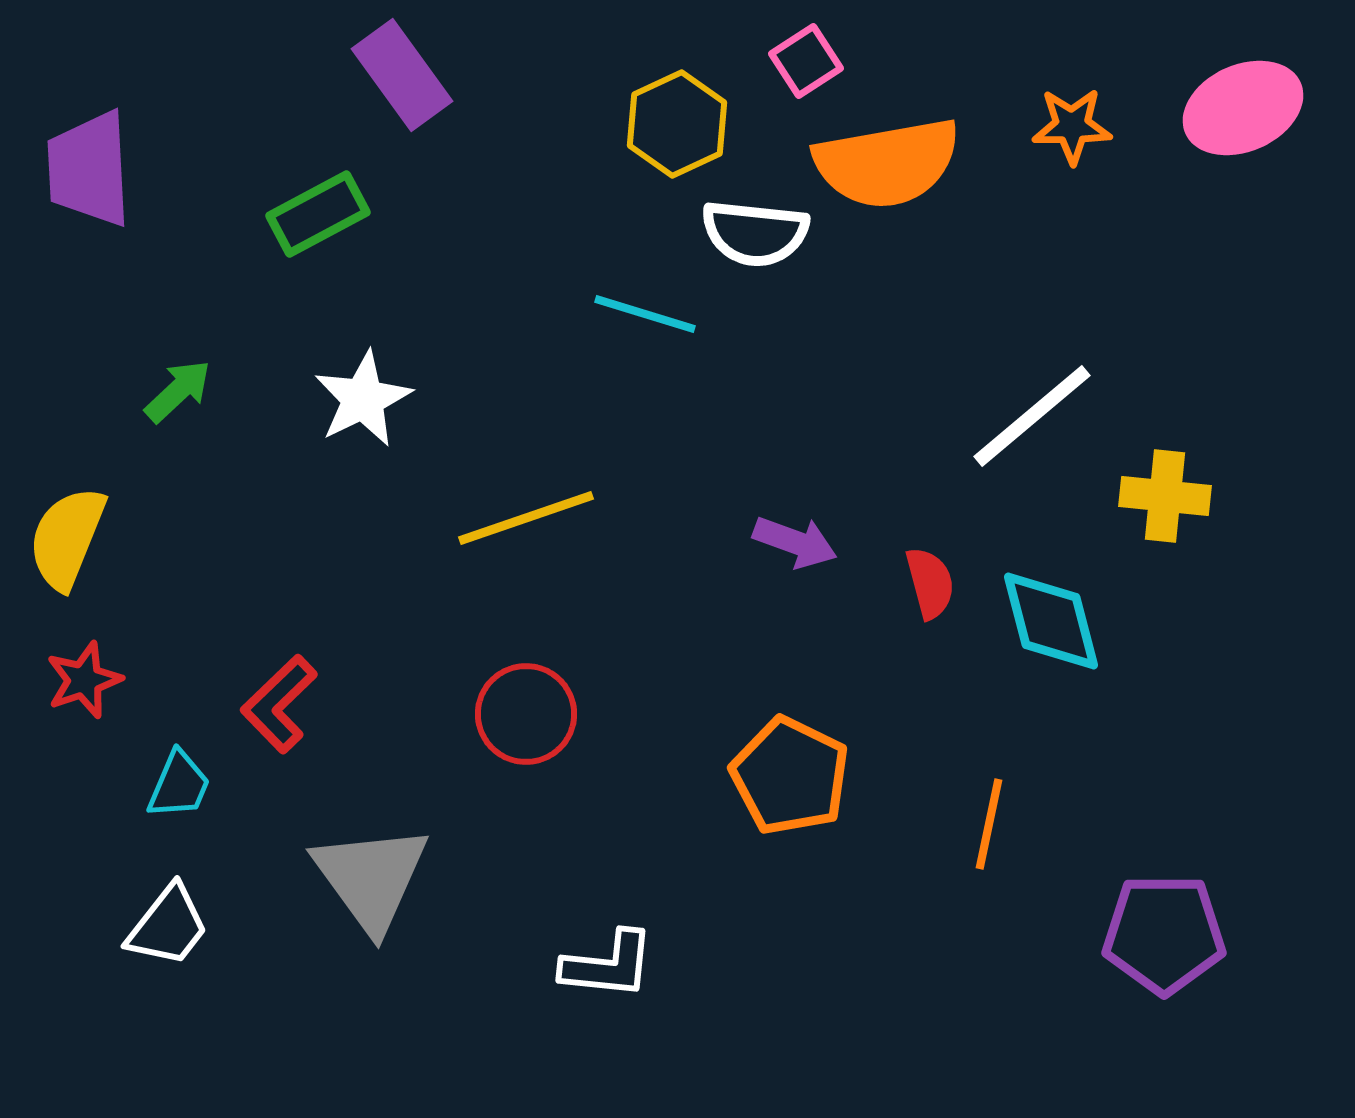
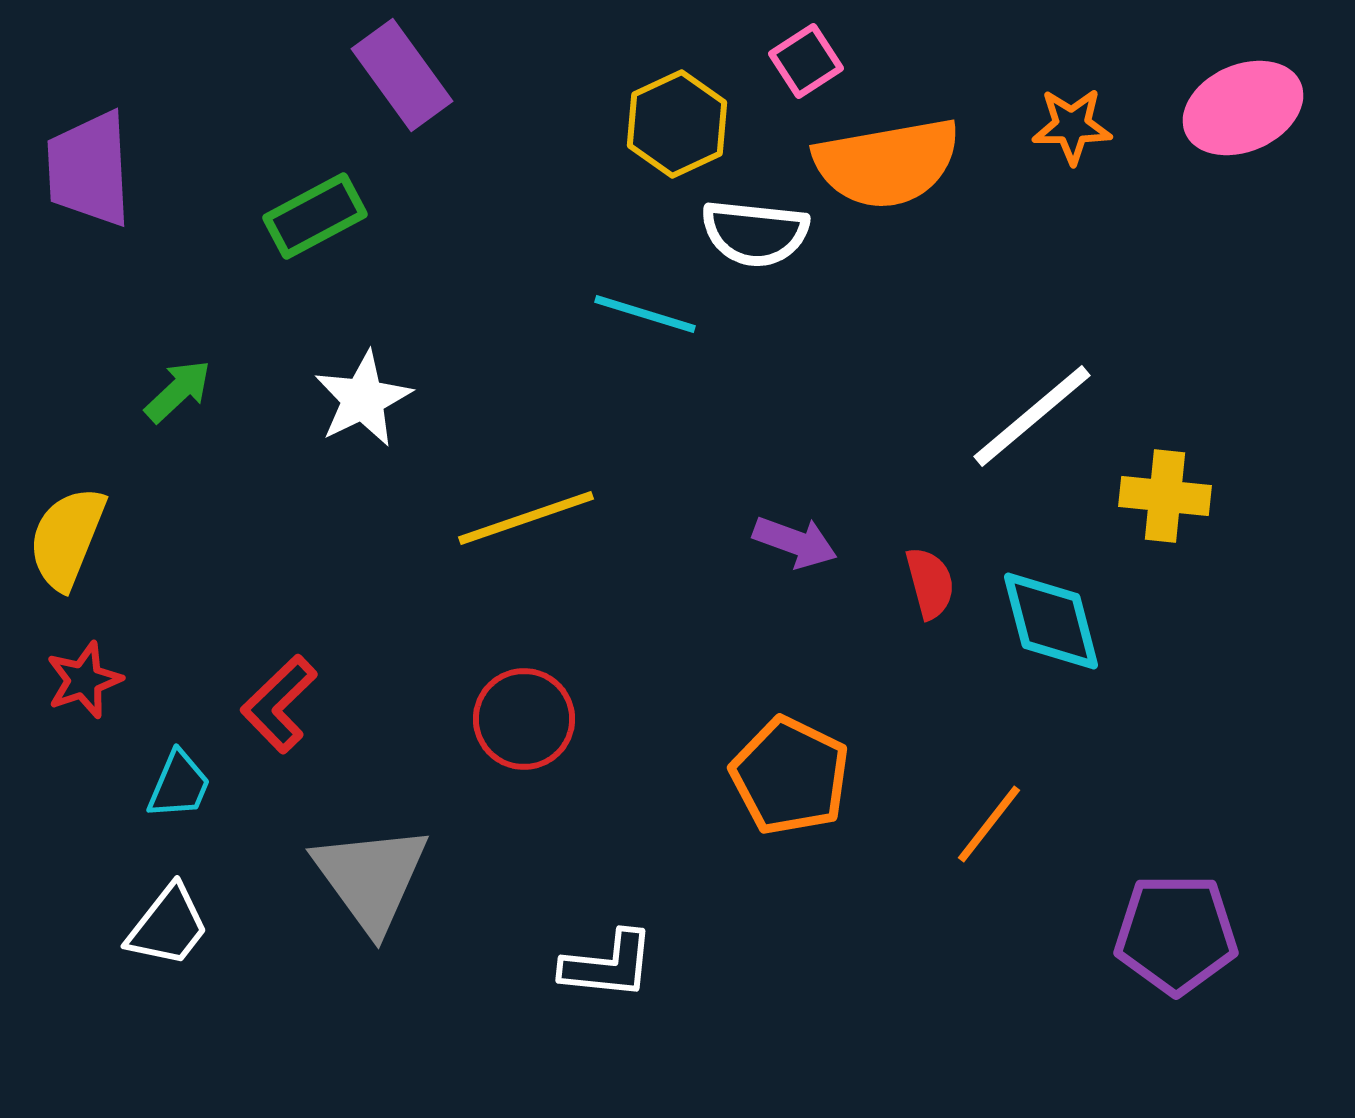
green rectangle: moved 3 px left, 2 px down
red circle: moved 2 px left, 5 px down
orange line: rotated 26 degrees clockwise
purple pentagon: moved 12 px right
